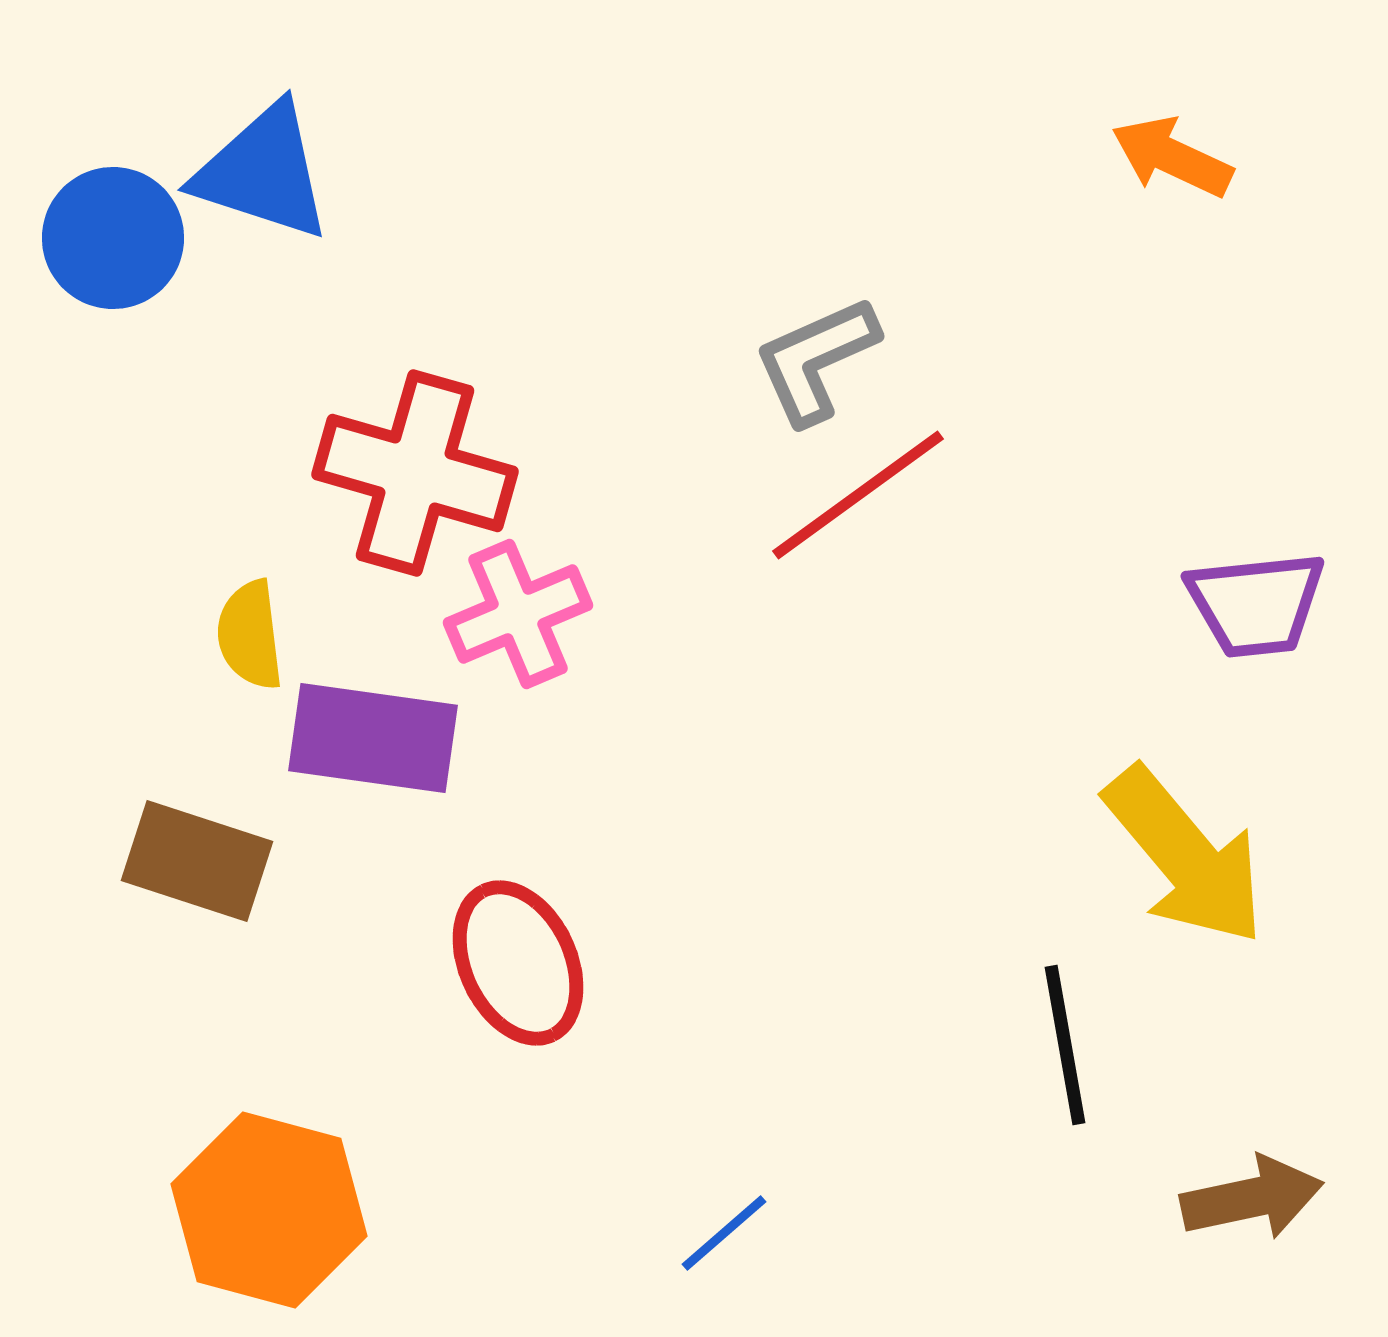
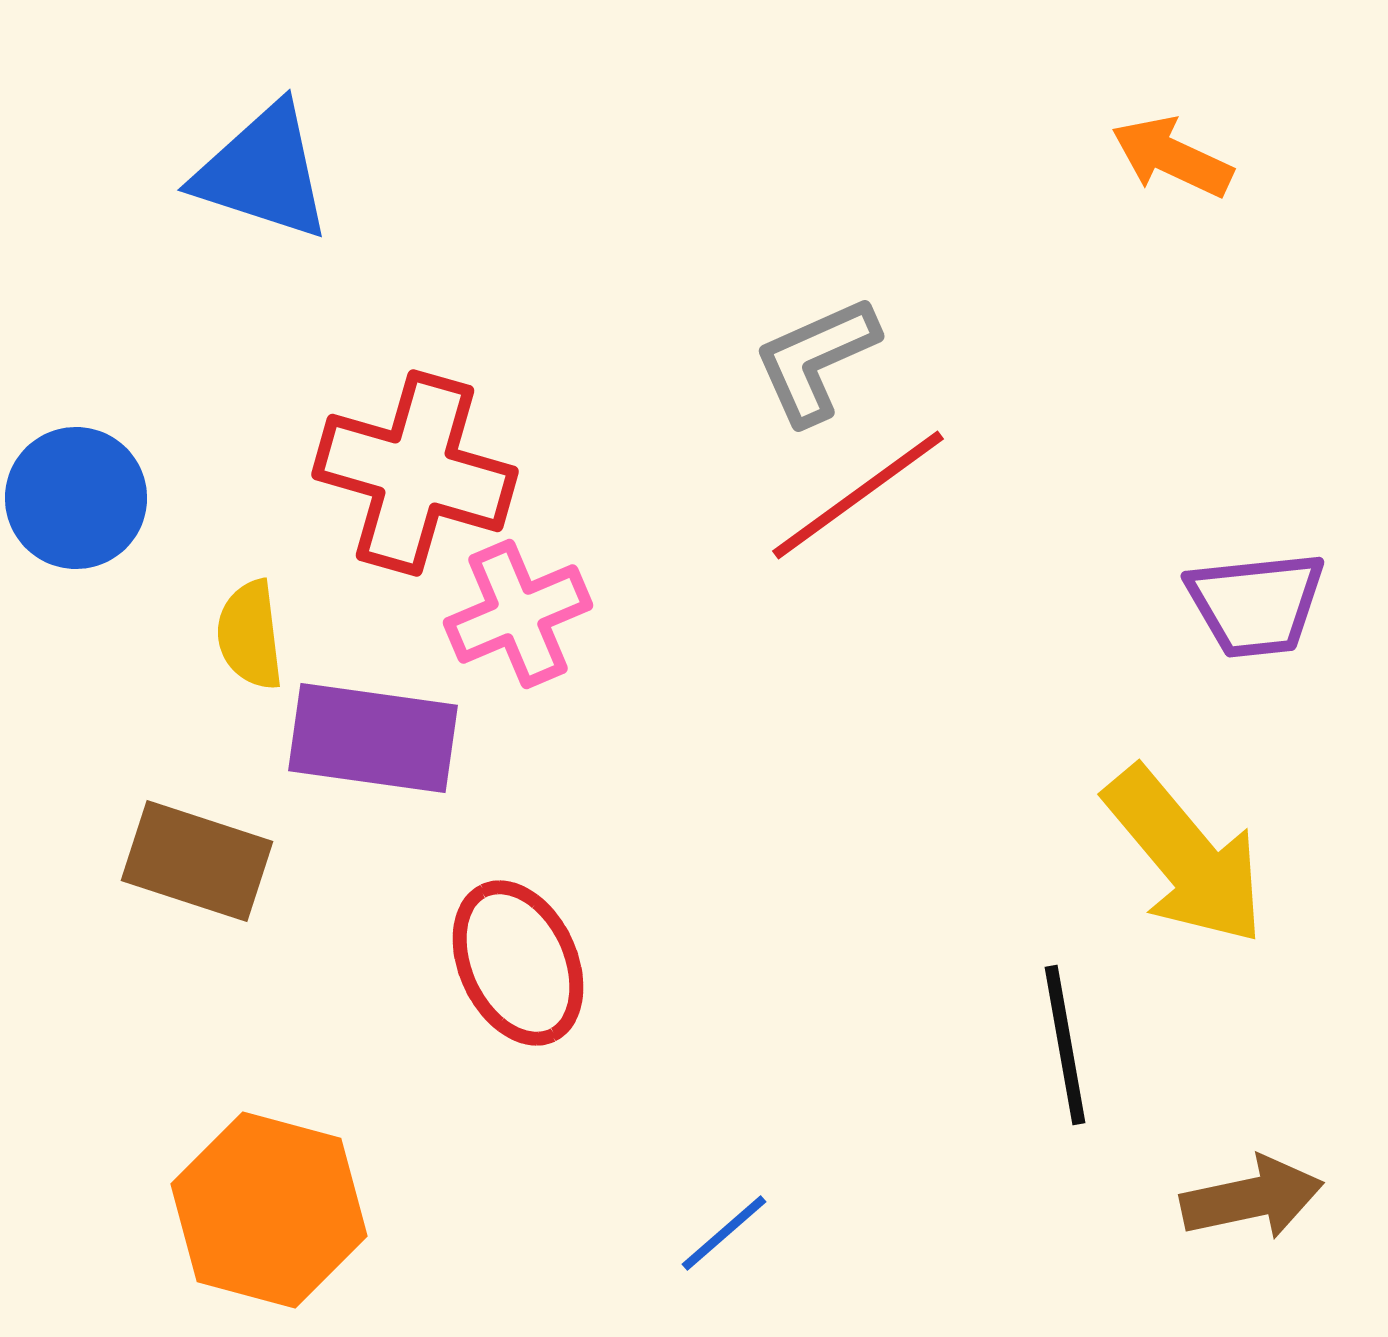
blue circle: moved 37 px left, 260 px down
